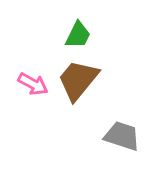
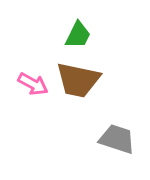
brown trapezoid: rotated 117 degrees counterclockwise
gray trapezoid: moved 5 px left, 3 px down
